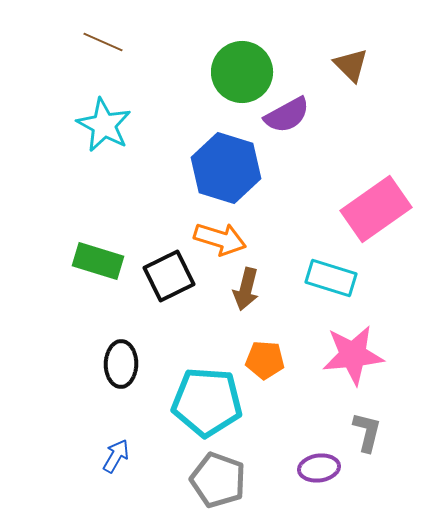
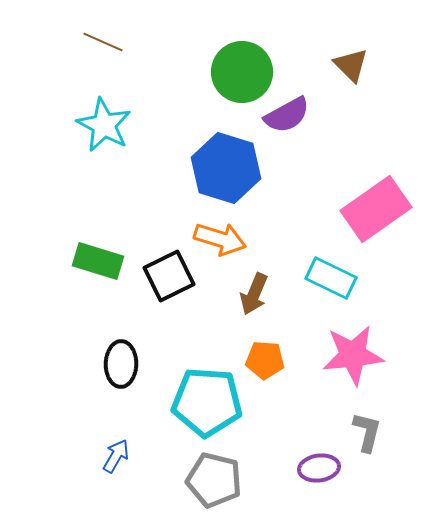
cyan rectangle: rotated 9 degrees clockwise
brown arrow: moved 8 px right, 5 px down; rotated 9 degrees clockwise
gray pentagon: moved 4 px left; rotated 6 degrees counterclockwise
